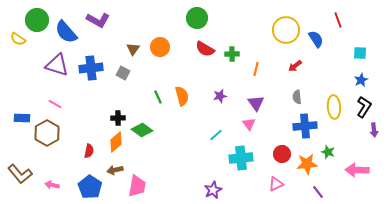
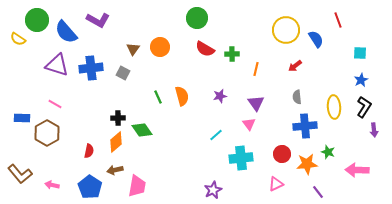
green diamond at (142, 130): rotated 20 degrees clockwise
